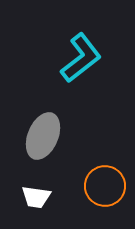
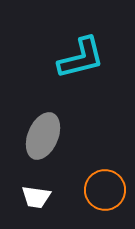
cyan L-shape: rotated 24 degrees clockwise
orange circle: moved 4 px down
